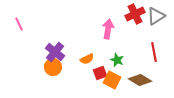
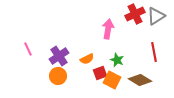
pink line: moved 9 px right, 25 px down
purple cross: moved 4 px right, 4 px down; rotated 18 degrees clockwise
orange circle: moved 5 px right, 9 px down
